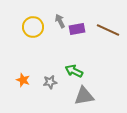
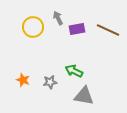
gray arrow: moved 2 px left, 3 px up
gray triangle: rotated 20 degrees clockwise
